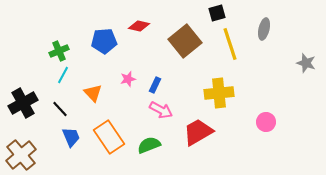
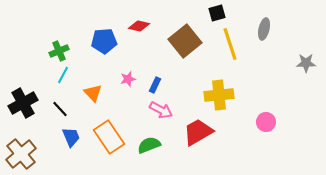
gray star: rotated 18 degrees counterclockwise
yellow cross: moved 2 px down
brown cross: moved 1 px up
